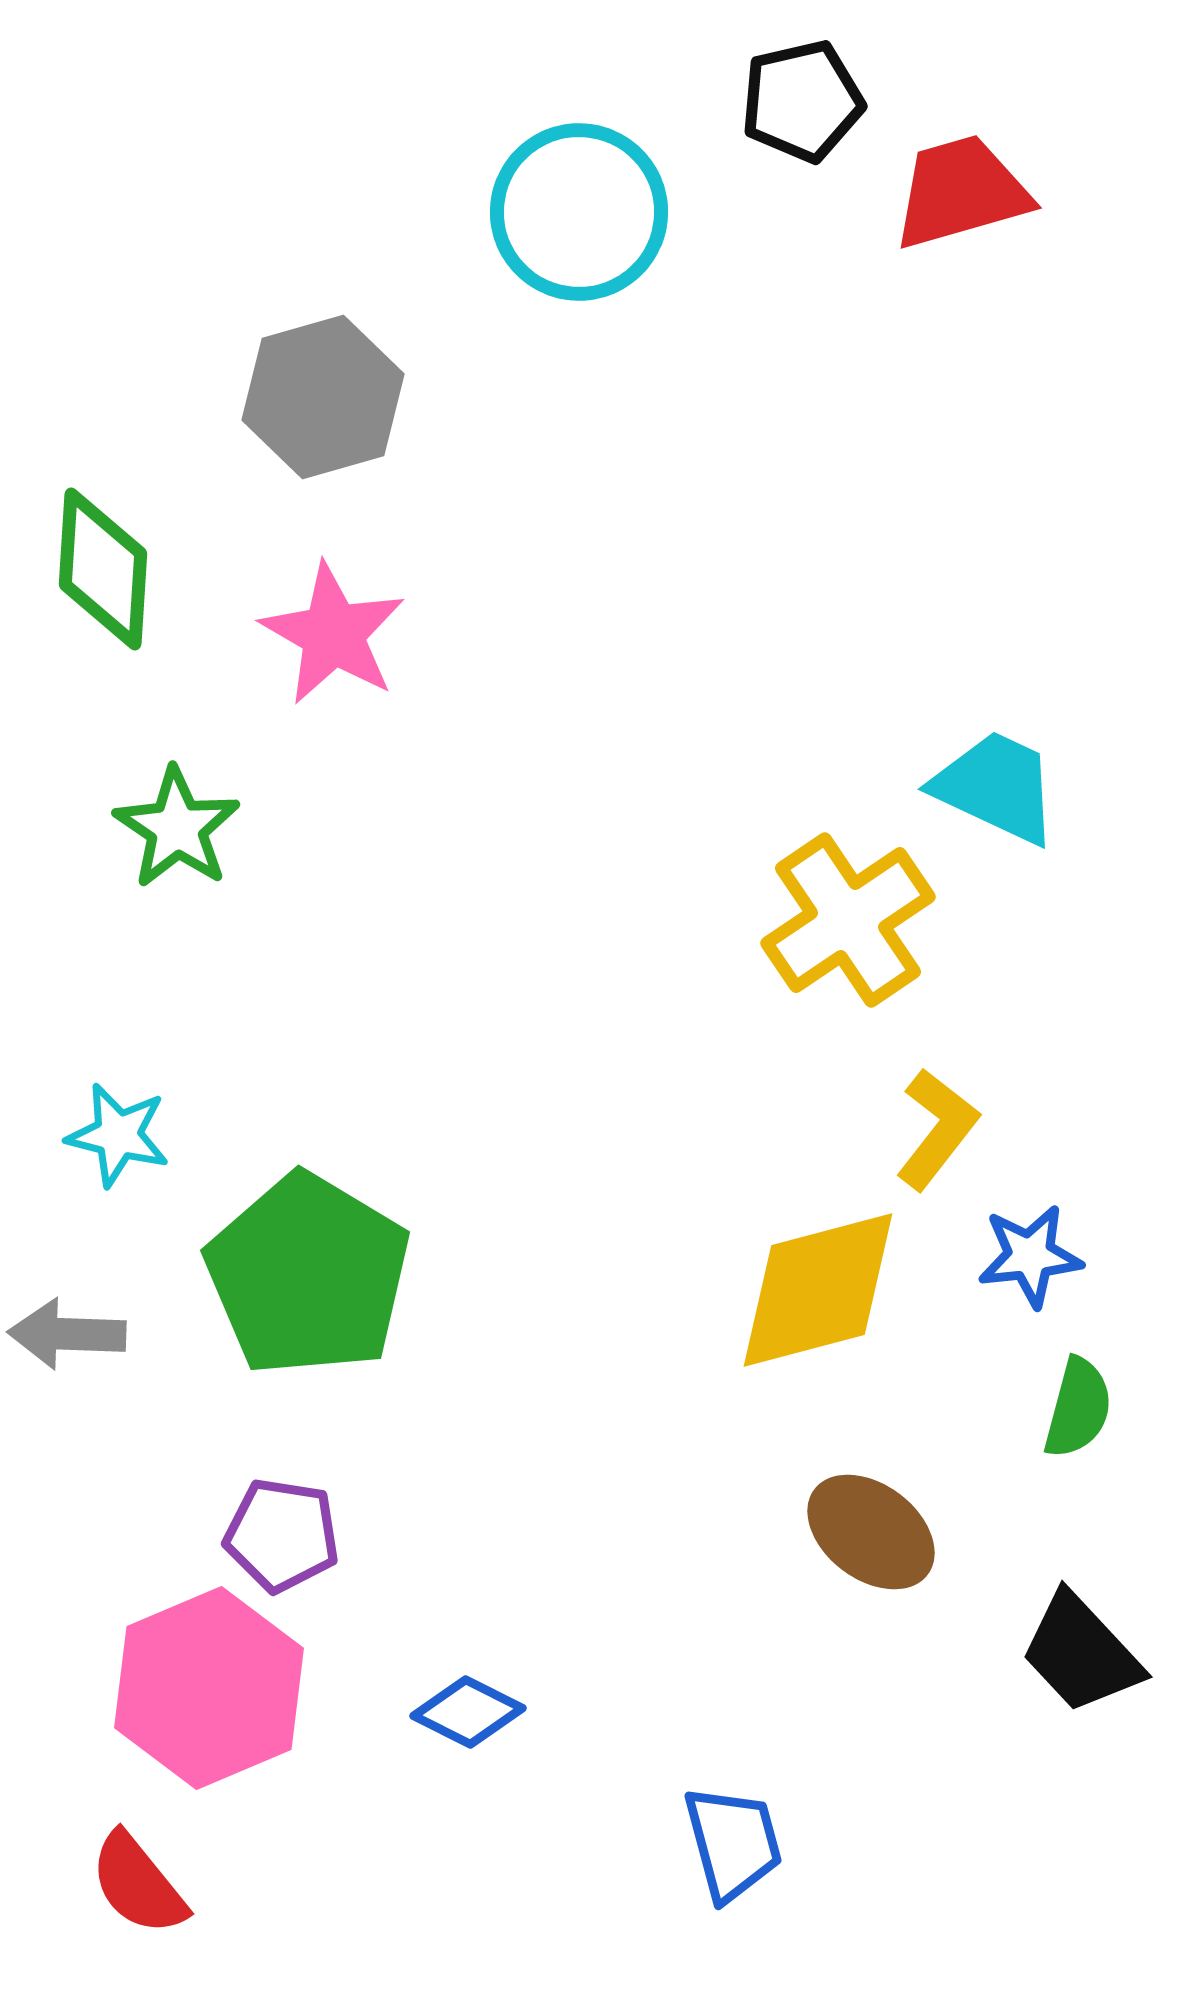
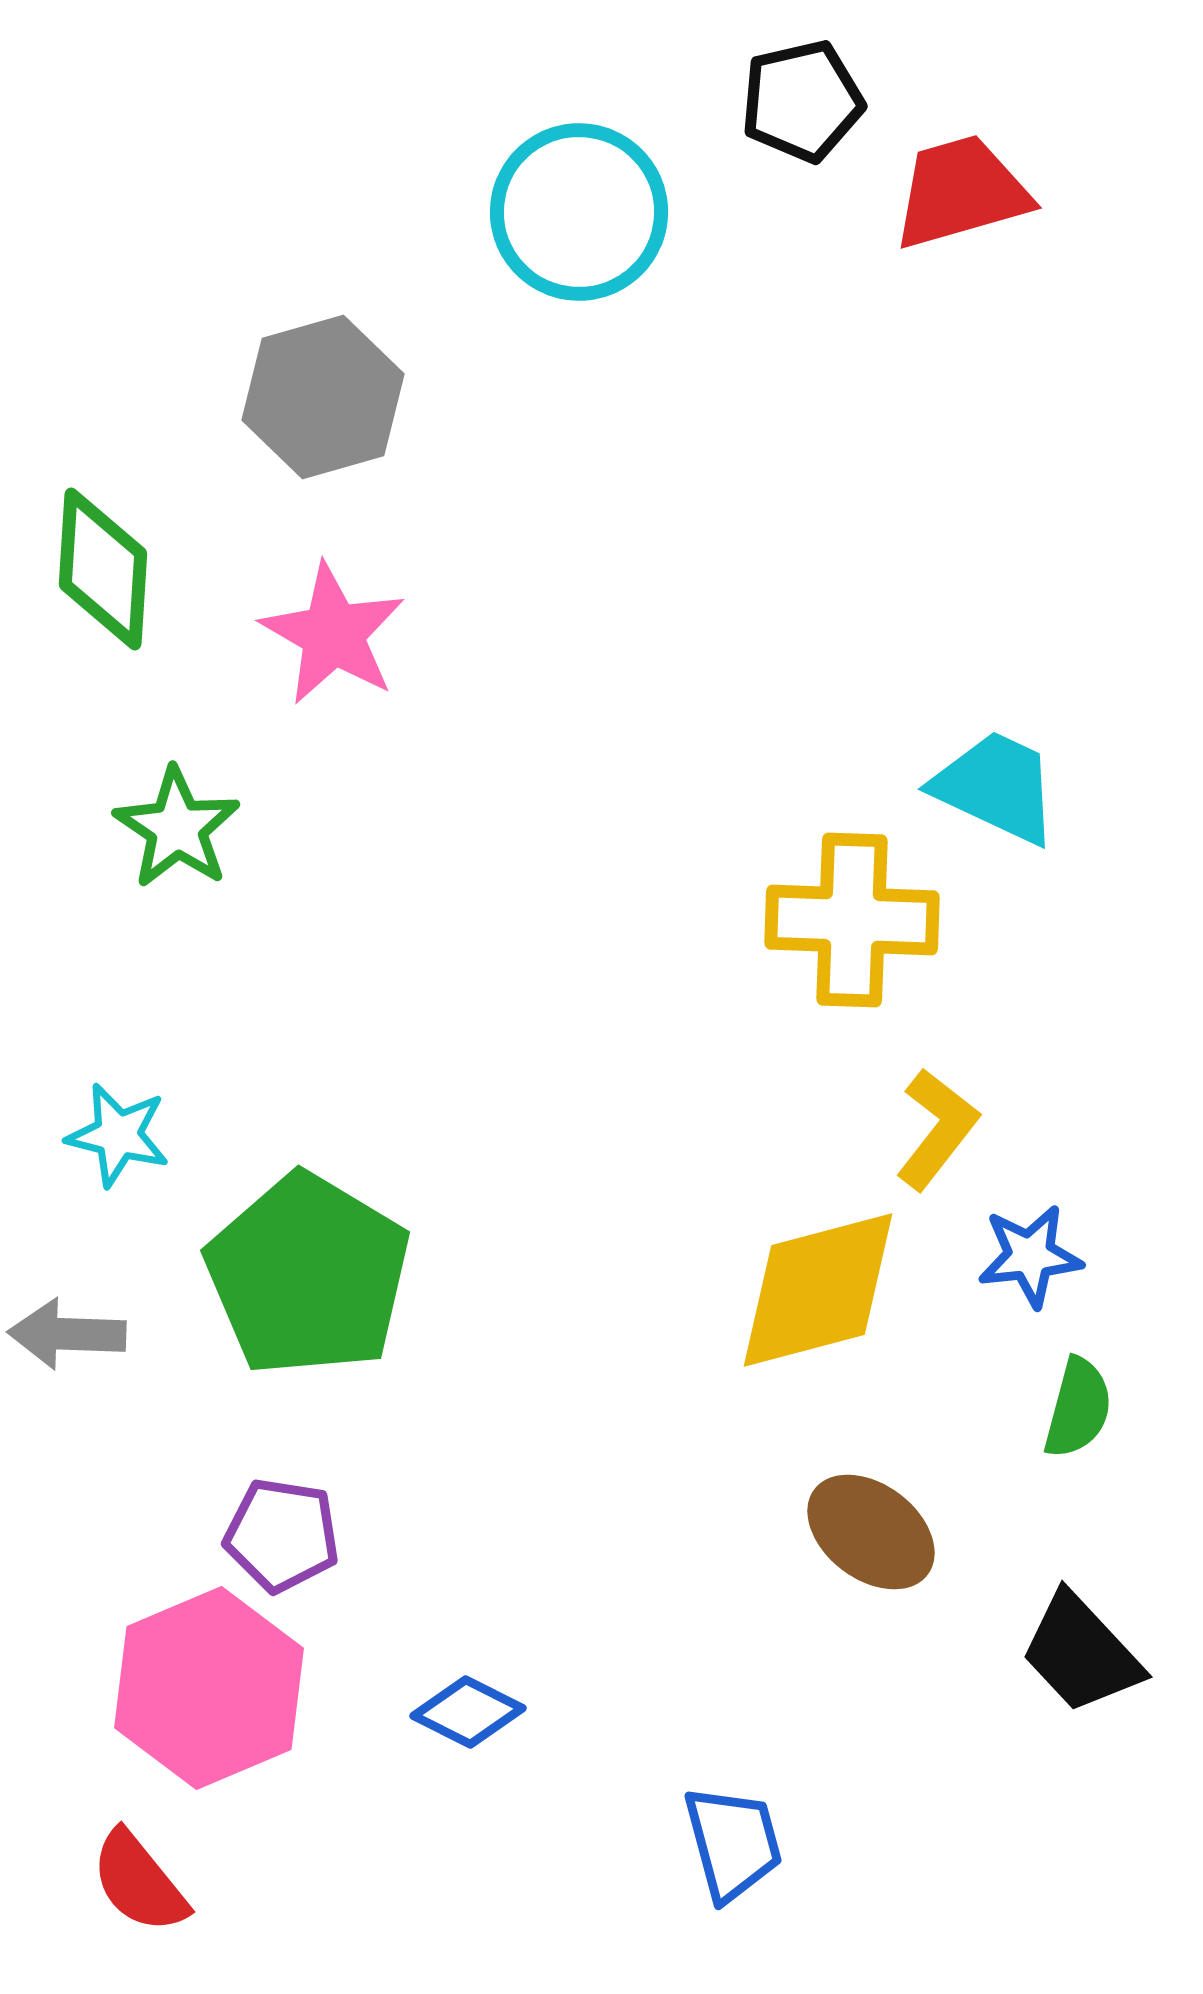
yellow cross: moved 4 px right; rotated 36 degrees clockwise
red semicircle: moved 1 px right, 2 px up
